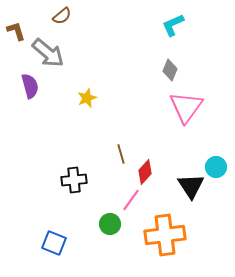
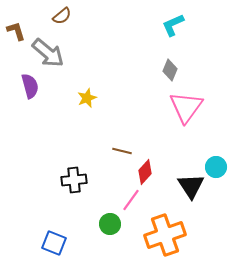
brown line: moved 1 px right, 3 px up; rotated 60 degrees counterclockwise
orange cross: rotated 12 degrees counterclockwise
